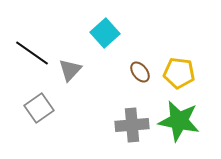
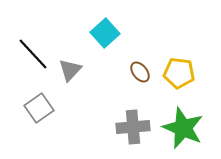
black line: moved 1 px right, 1 px down; rotated 12 degrees clockwise
green star: moved 4 px right, 7 px down; rotated 12 degrees clockwise
gray cross: moved 1 px right, 2 px down
